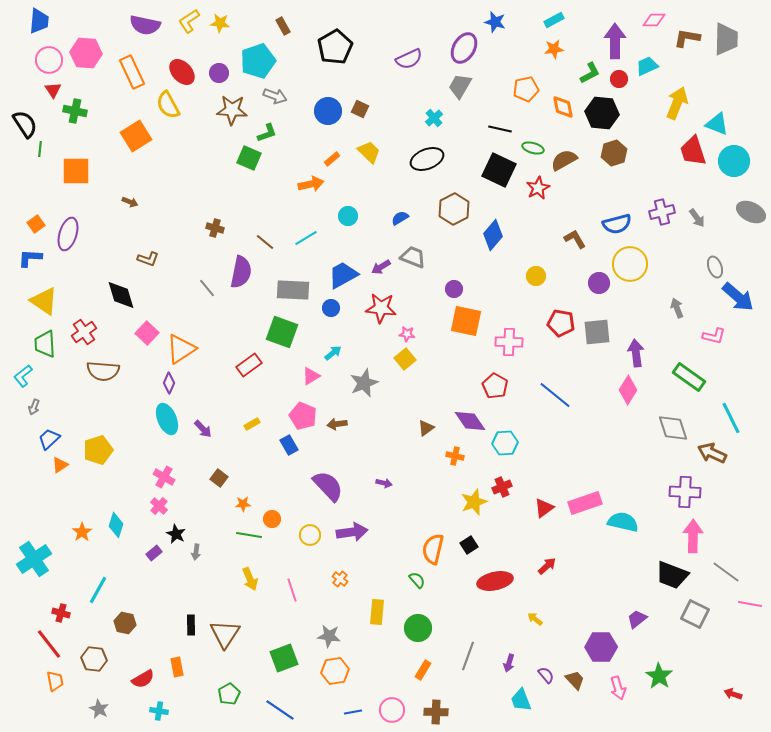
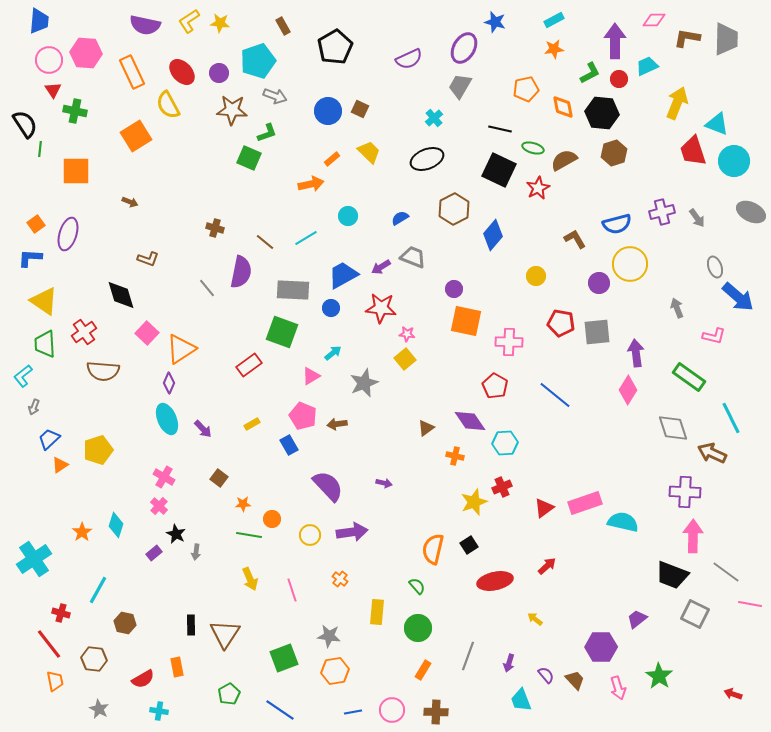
green semicircle at (417, 580): moved 6 px down
